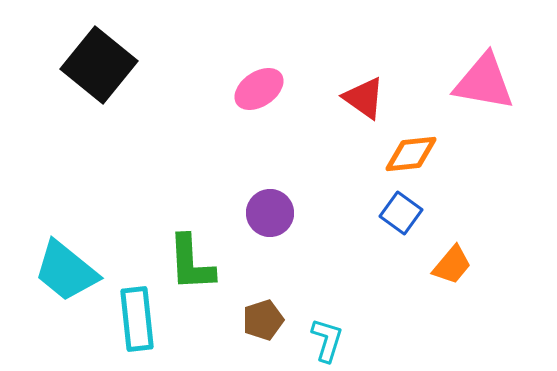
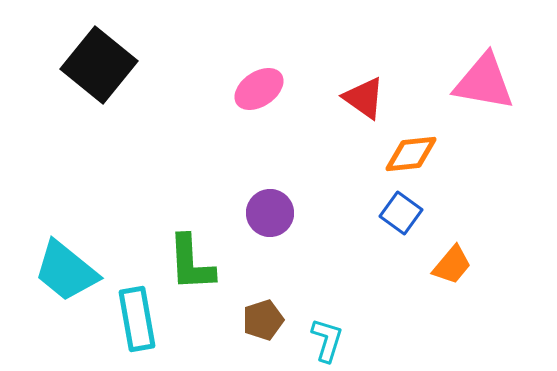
cyan rectangle: rotated 4 degrees counterclockwise
